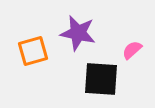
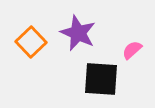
purple star: rotated 12 degrees clockwise
orange square: moved 2 px left, 9 px up; rotated 28 degrees counterclockwise
